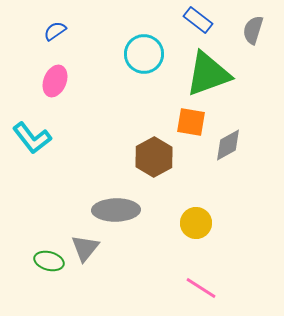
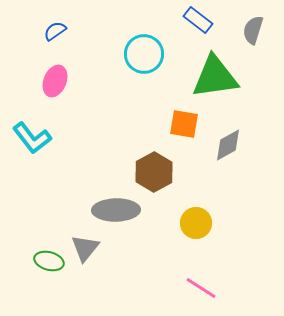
green triangle: moved 7 px right, 3 px down; rotated 12 degrees clockwise
orange square: moved 7 px left, 2 px down
brown hexagon: moved 15 px down
